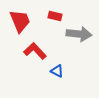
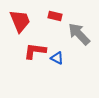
gray arrow: rotated 140 degrees counterclockwise
red L-shape: rotated 40 degrees counterclockwise
blue triangle: moved 13 px up
